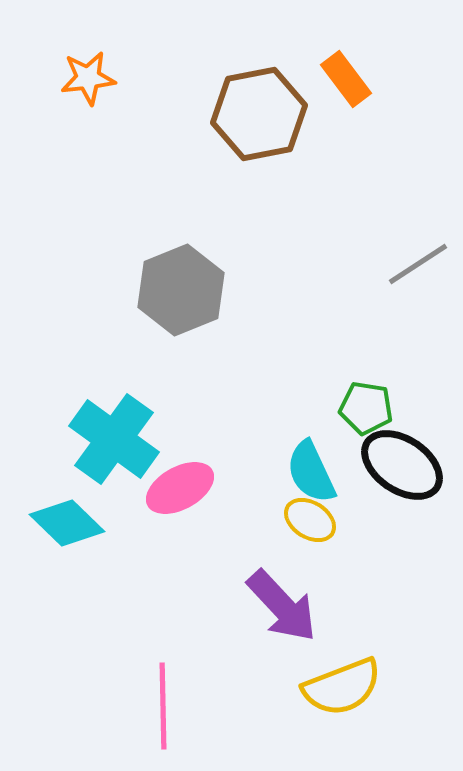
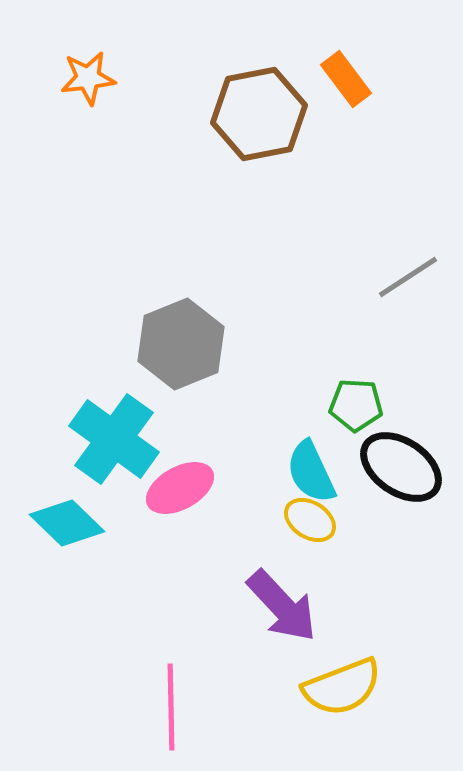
gray line: moved 10 px left, 13 px down
gray hexagon: moved 54 px down
green pentagon: moved 10 px left, 3 px up; rotated 6 degrees counterclockwise
black ellipse: moved 1 px left, 2 px down
pink line: moved 8 px right, 1 px down
